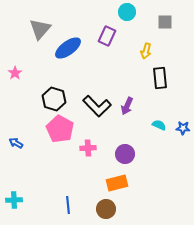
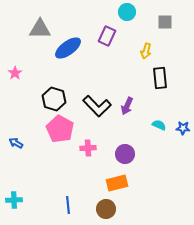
gray triangle: rotated 50 degrees clockwise
